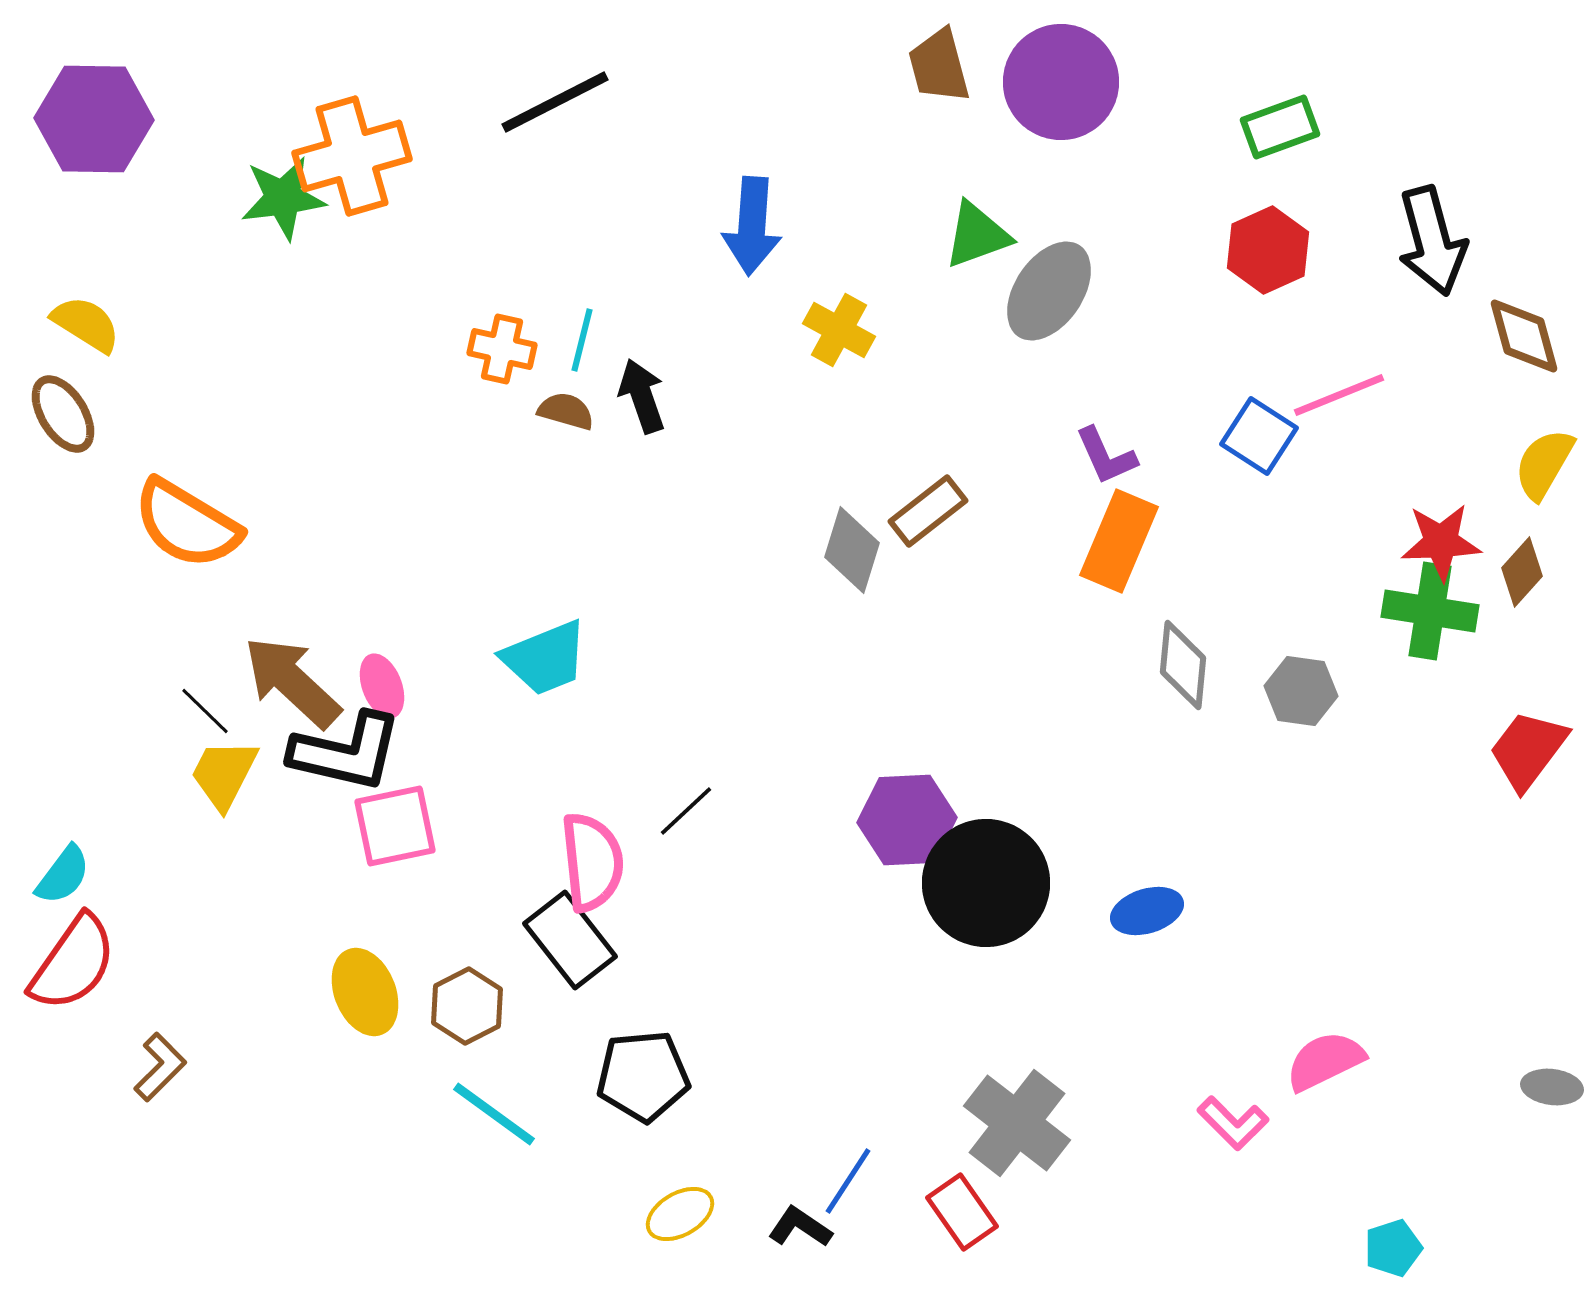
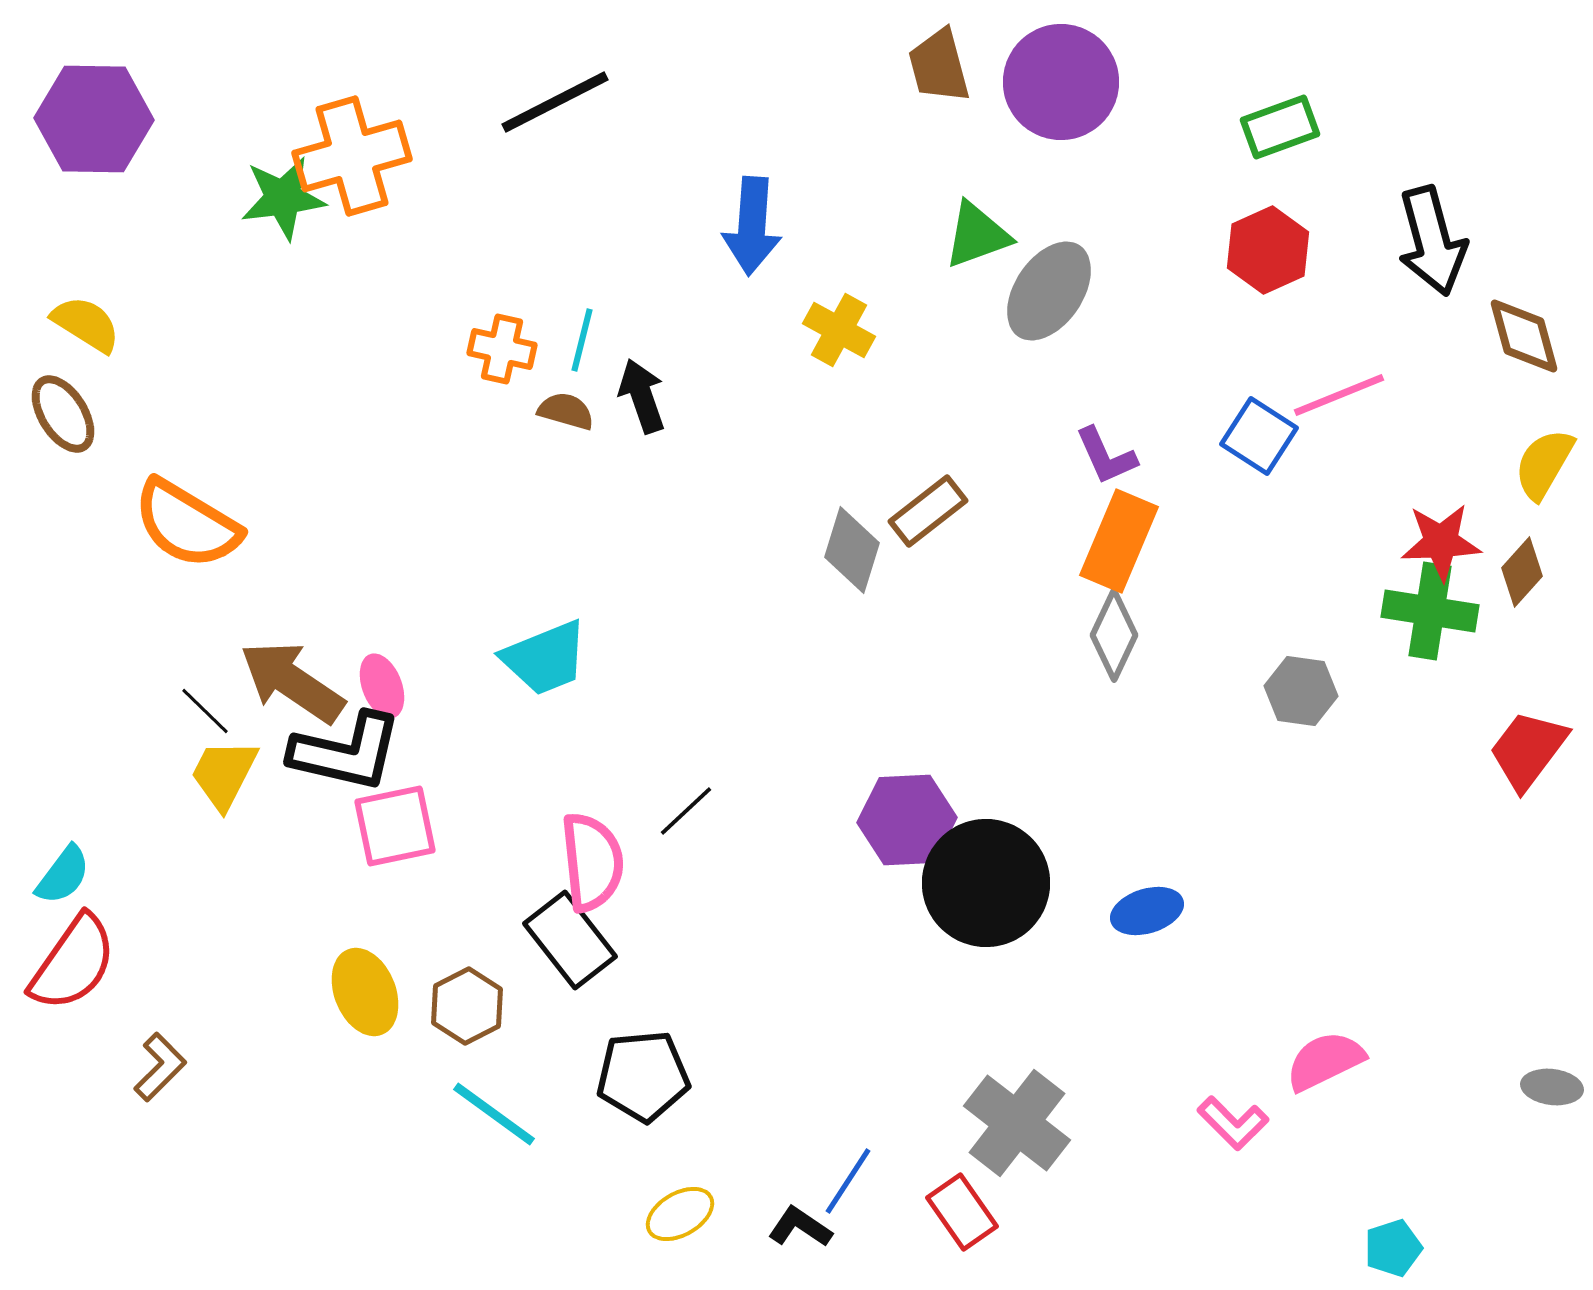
gray diamond at (1183, 665): moved 69 px left, 30 px up; rotated 20 degrees clockwise
brown arrow at (292, 682): rotated 9 degrees counterclockwise
